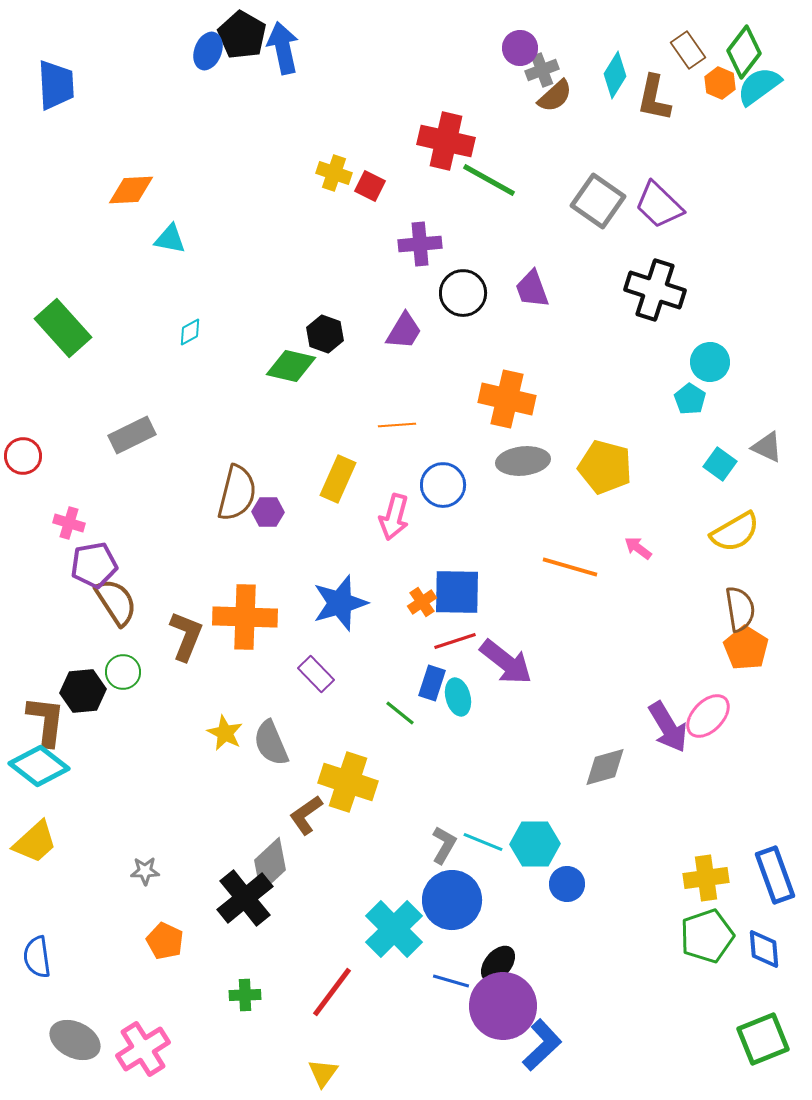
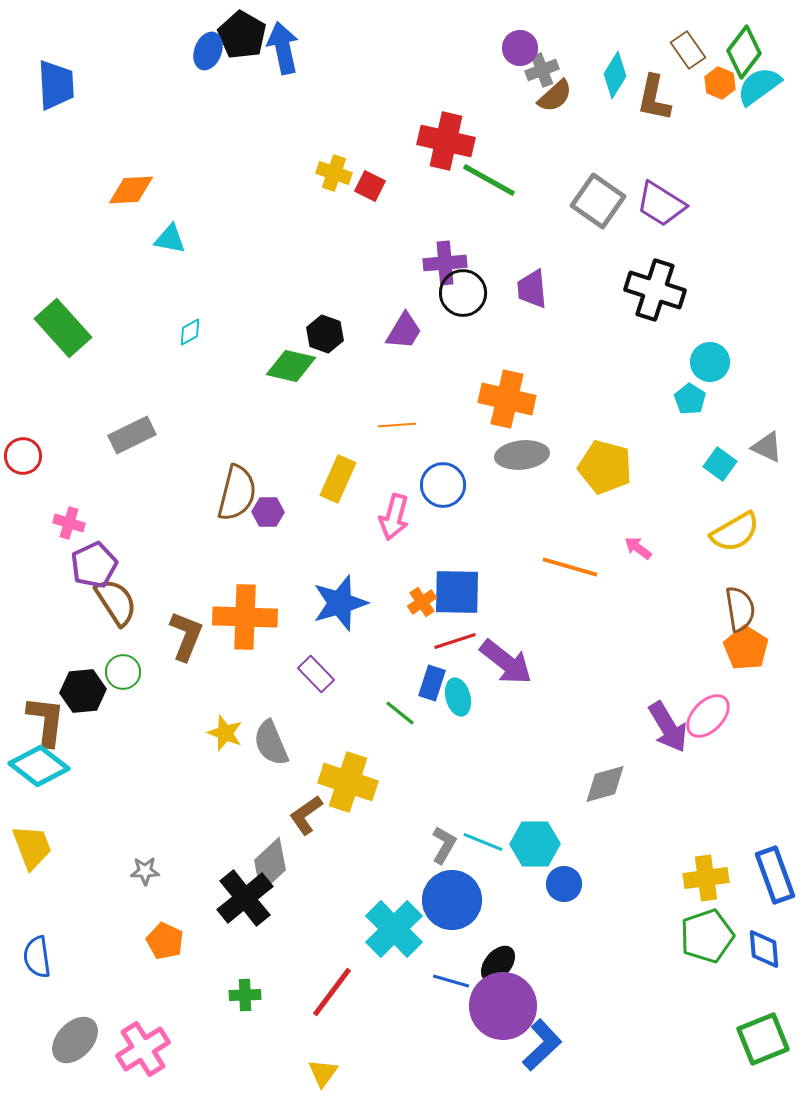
purple trapezoid at (659, 205): moved 2 px right, 1 px up; rotated 12 degrees counterclockwise
purple cross at (420, 244): moved 25 px right, 19 px down
purple trapezoid at (532, 289): rotated 15 degrees clockwise
gray ellipse at (523, 461): moved 1 px left, 6 px up
purple pentagon at (94, 565): rotated 15 degrees counterclockwise
yellow star at (225, 733): rotated 6 degrees counterclockwise
gray diamond at (605, 767): moved 17 px down
yellow trapezoid at (35, 842): moved 3 px left, 5 px down; rotated 69 degrees counterclockwise
blue circle at (567, 884): moved 3 px left
gray ellipse at (75, 1040): rotated 72 degrees counterclockwise
